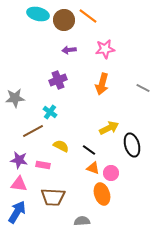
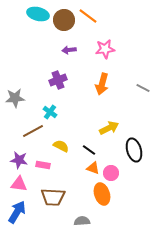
black ellipse: moved 2 px right, 5 px down
